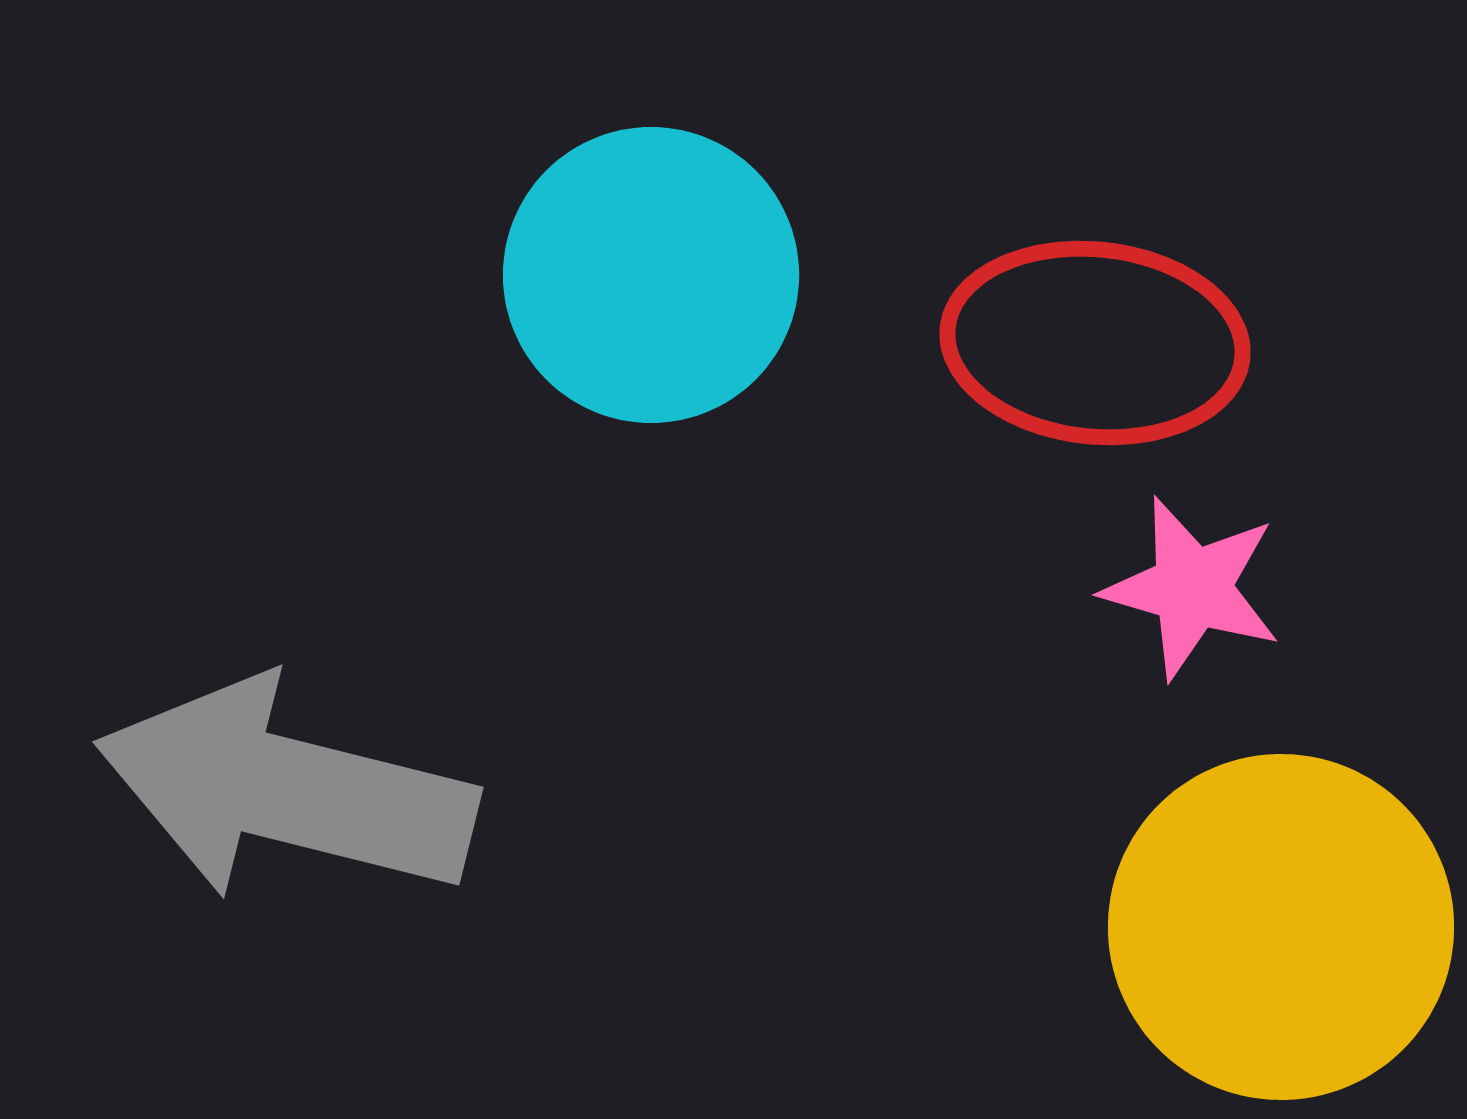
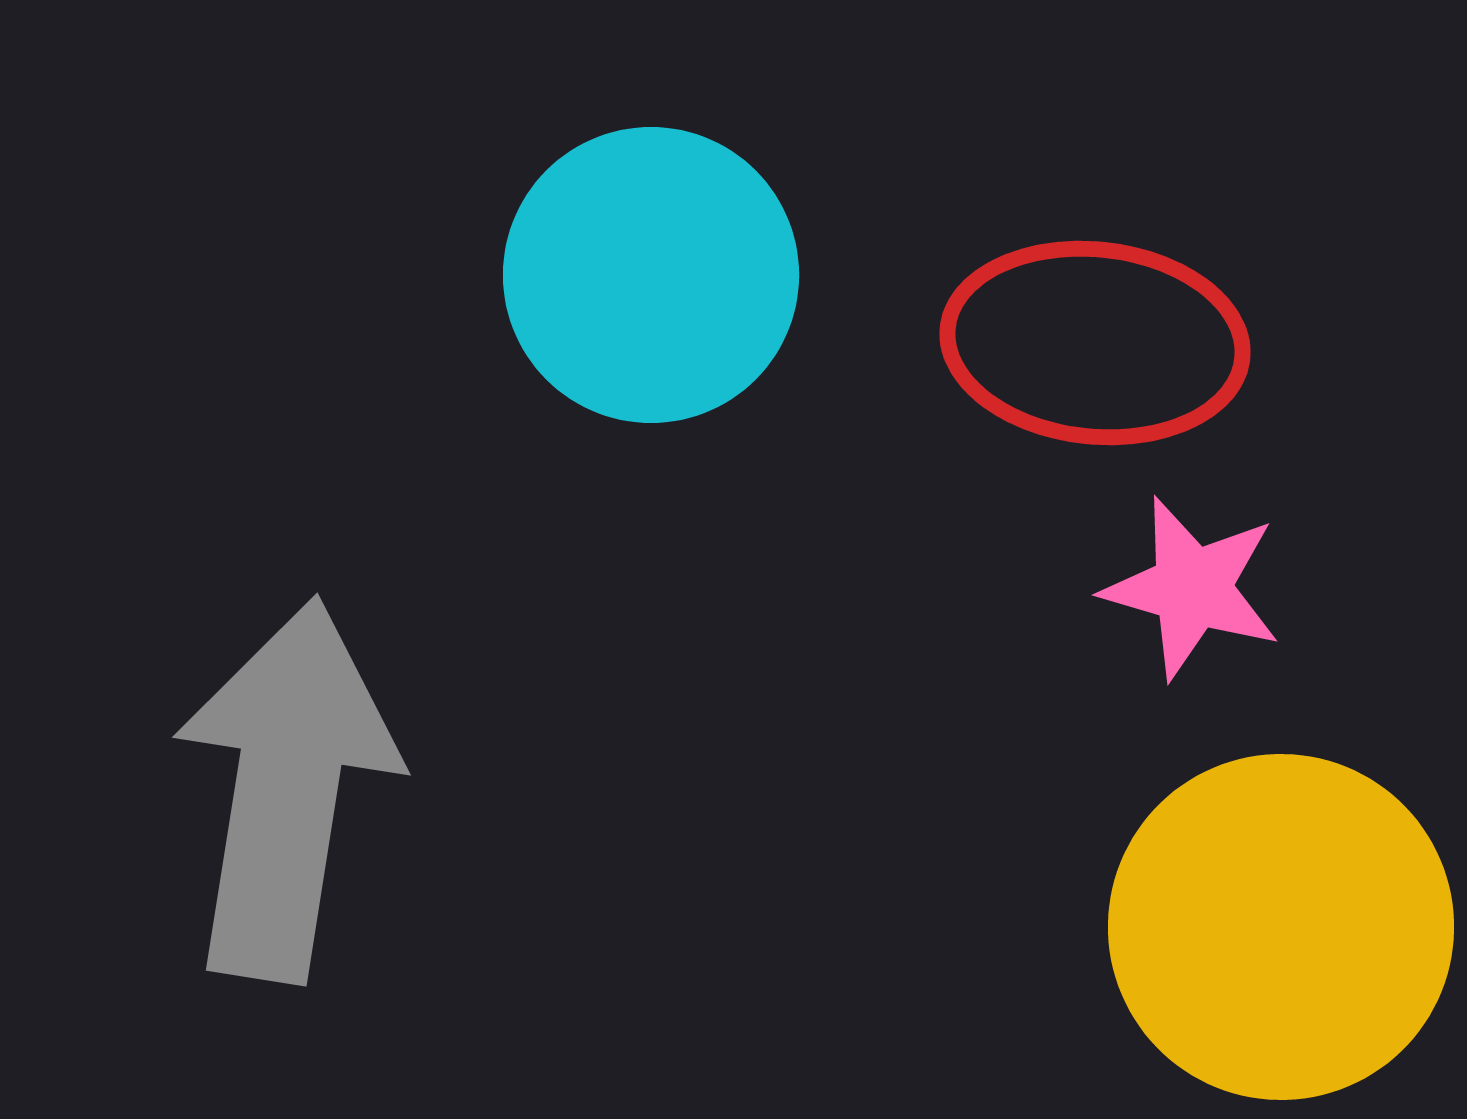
gray arrow: rotated 85 degrees clockwise
